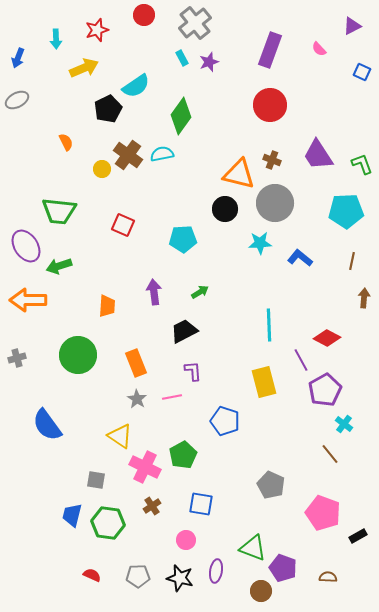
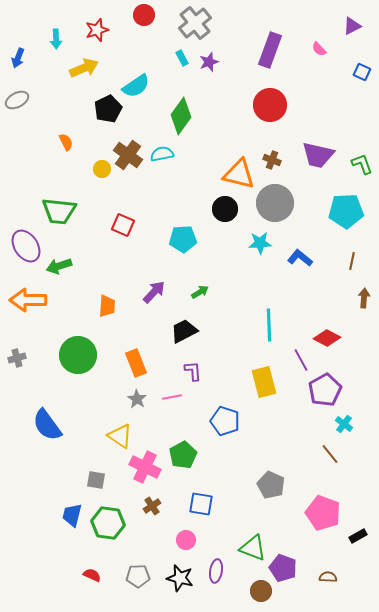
purple trapezoid at (318, 155): rotated 44 degrees counterclockwise
purple arrow at (154, 292): rotated 50 degrees clockwise
